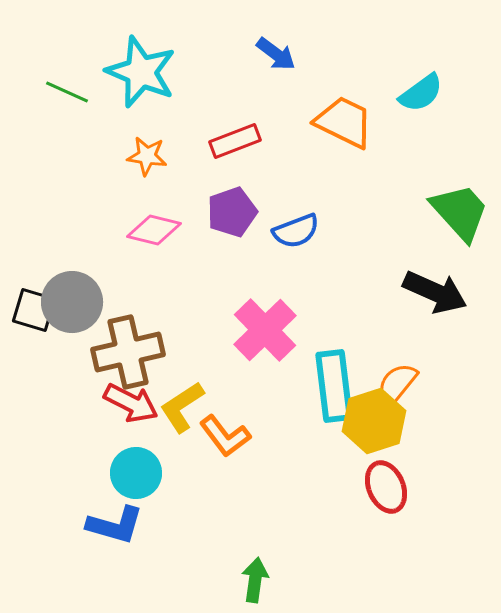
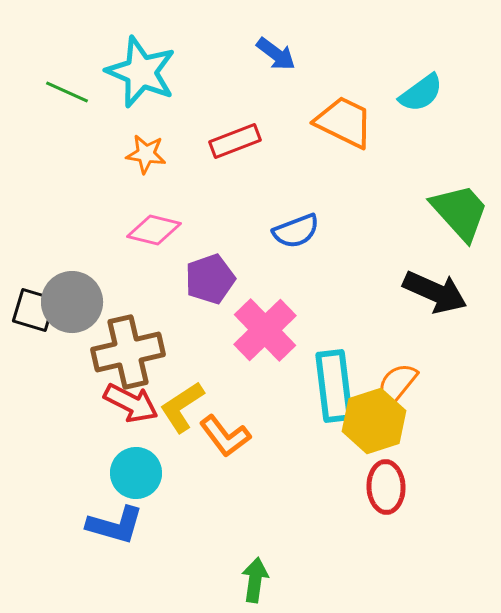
orange star: moved 1 px left, 2 px up
purple pentagon: moved 22 px left, 67 px down
red ellipse: rotated 21 degrees clockwise
